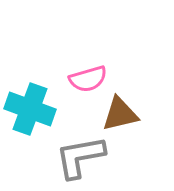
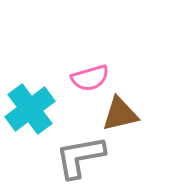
pink semicircle: moved 2 px right, 1 px up
cyan cross: rotated 33 degrees clockwise
